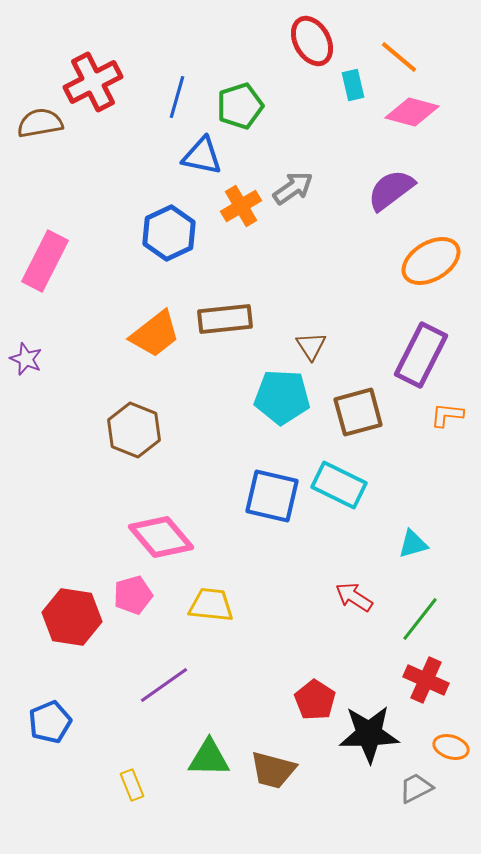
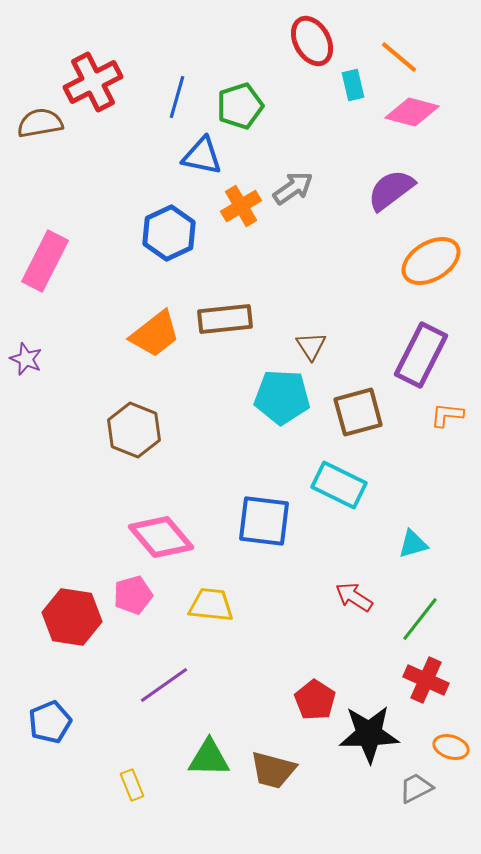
blue square at (272, 496): moved 8 px left, 25 px down; rotated 6 degrees counterclockwise
